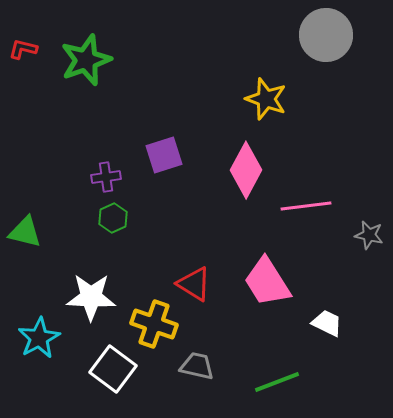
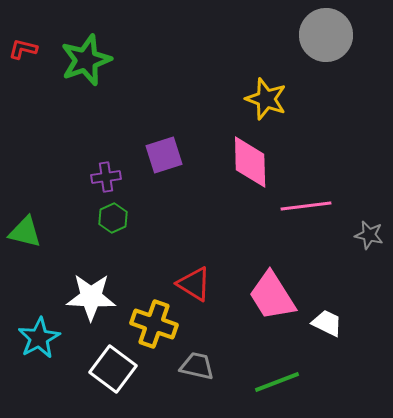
pink diamond: moved 4 px right, 8 px up; rotated 30 degrees counterclockwise
pink trapezoid: moved 5 px right, 14 px down
